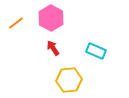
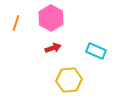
orange line: rotated 35 degrees counterclockwise
red arrow: rotated 105 degrees clockwise
